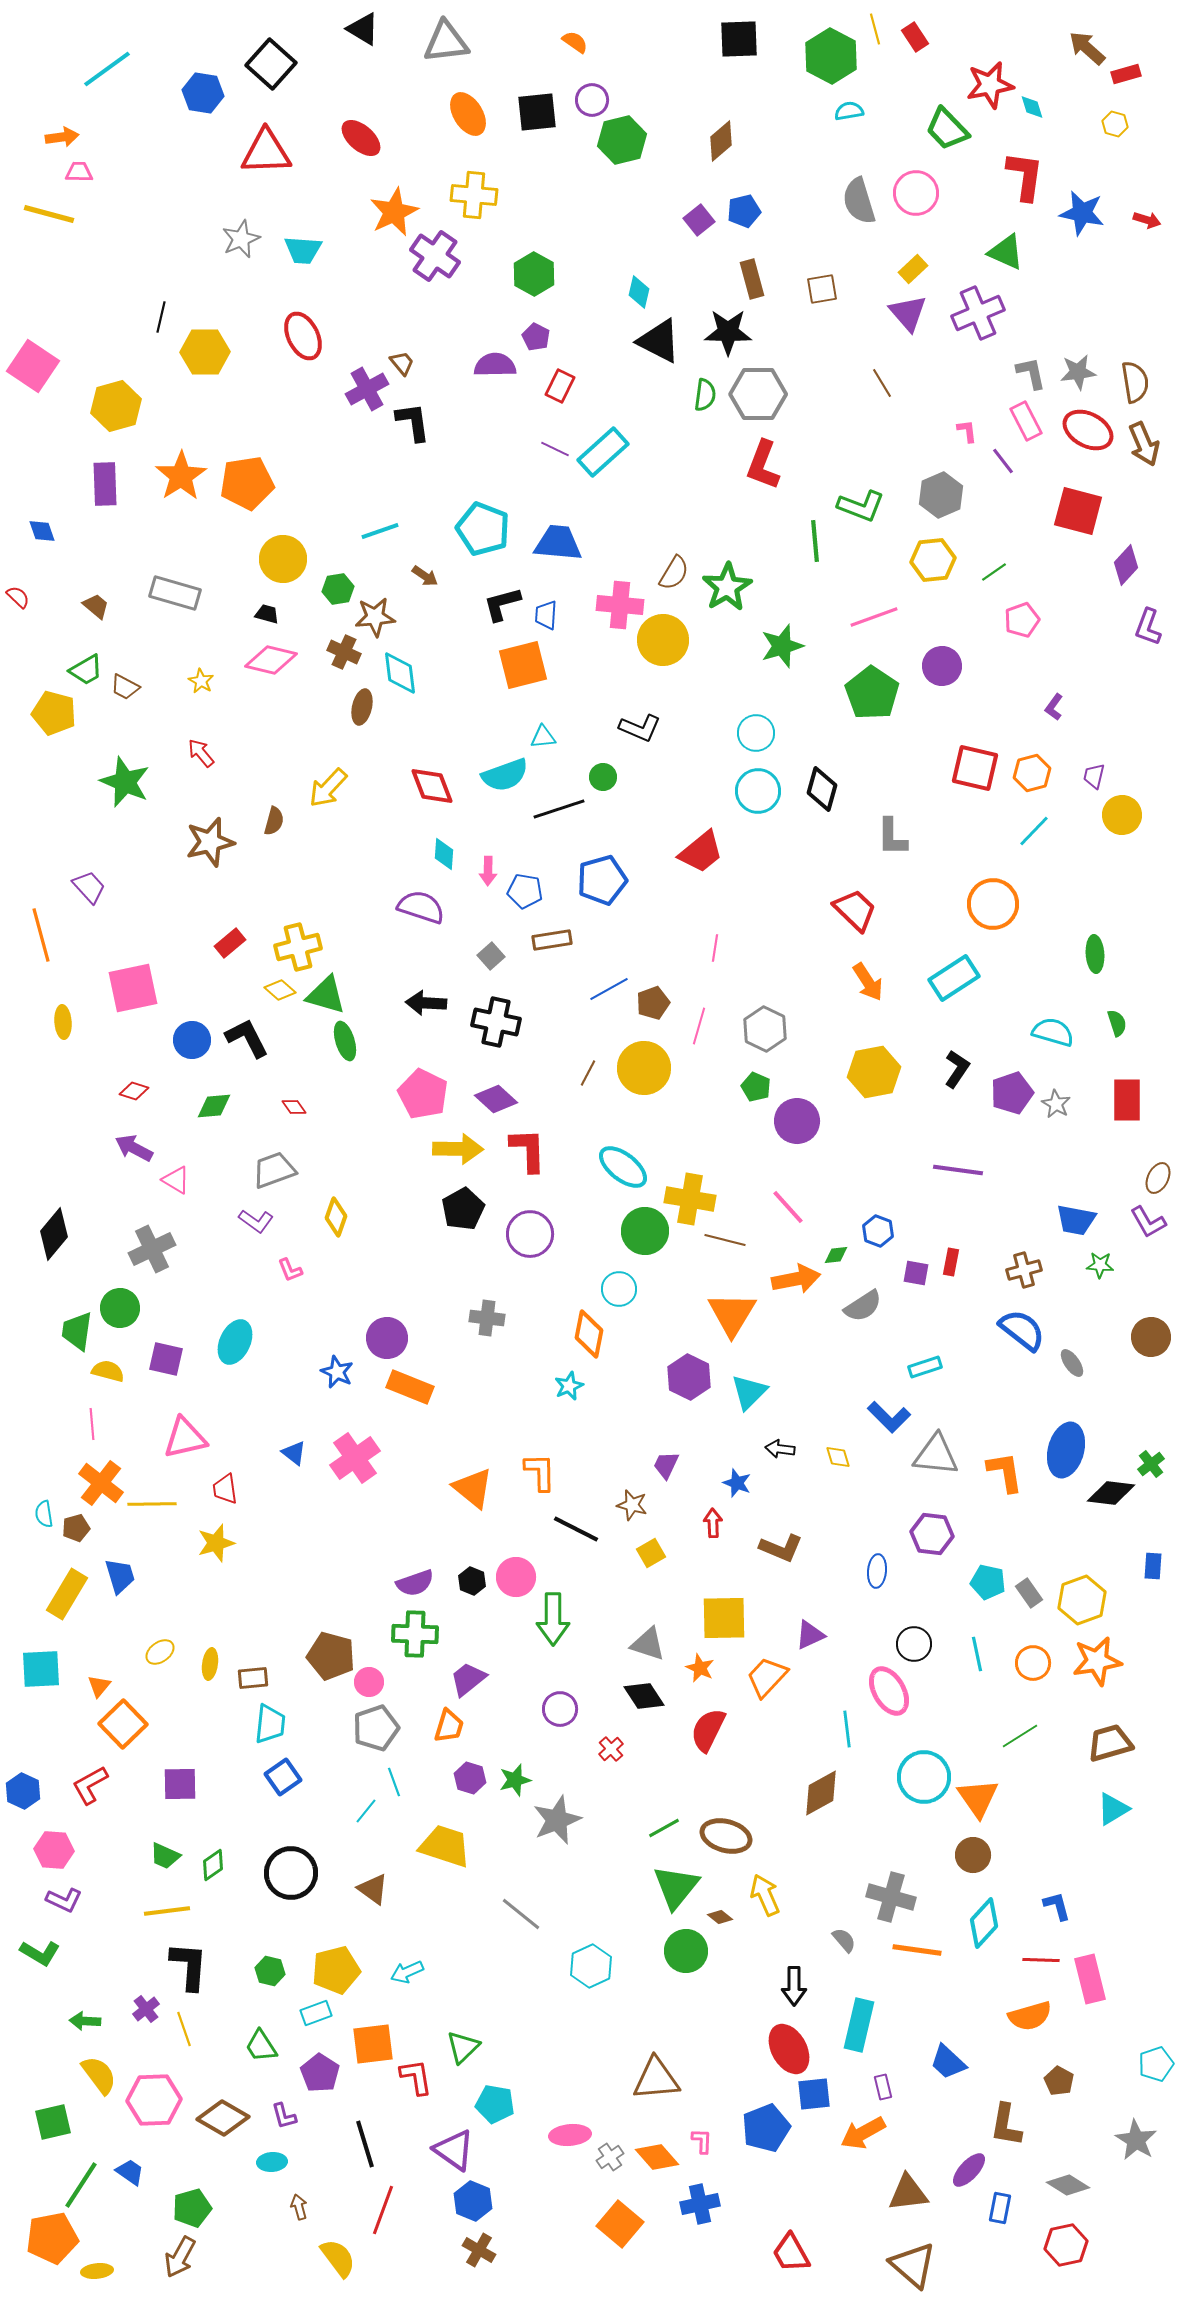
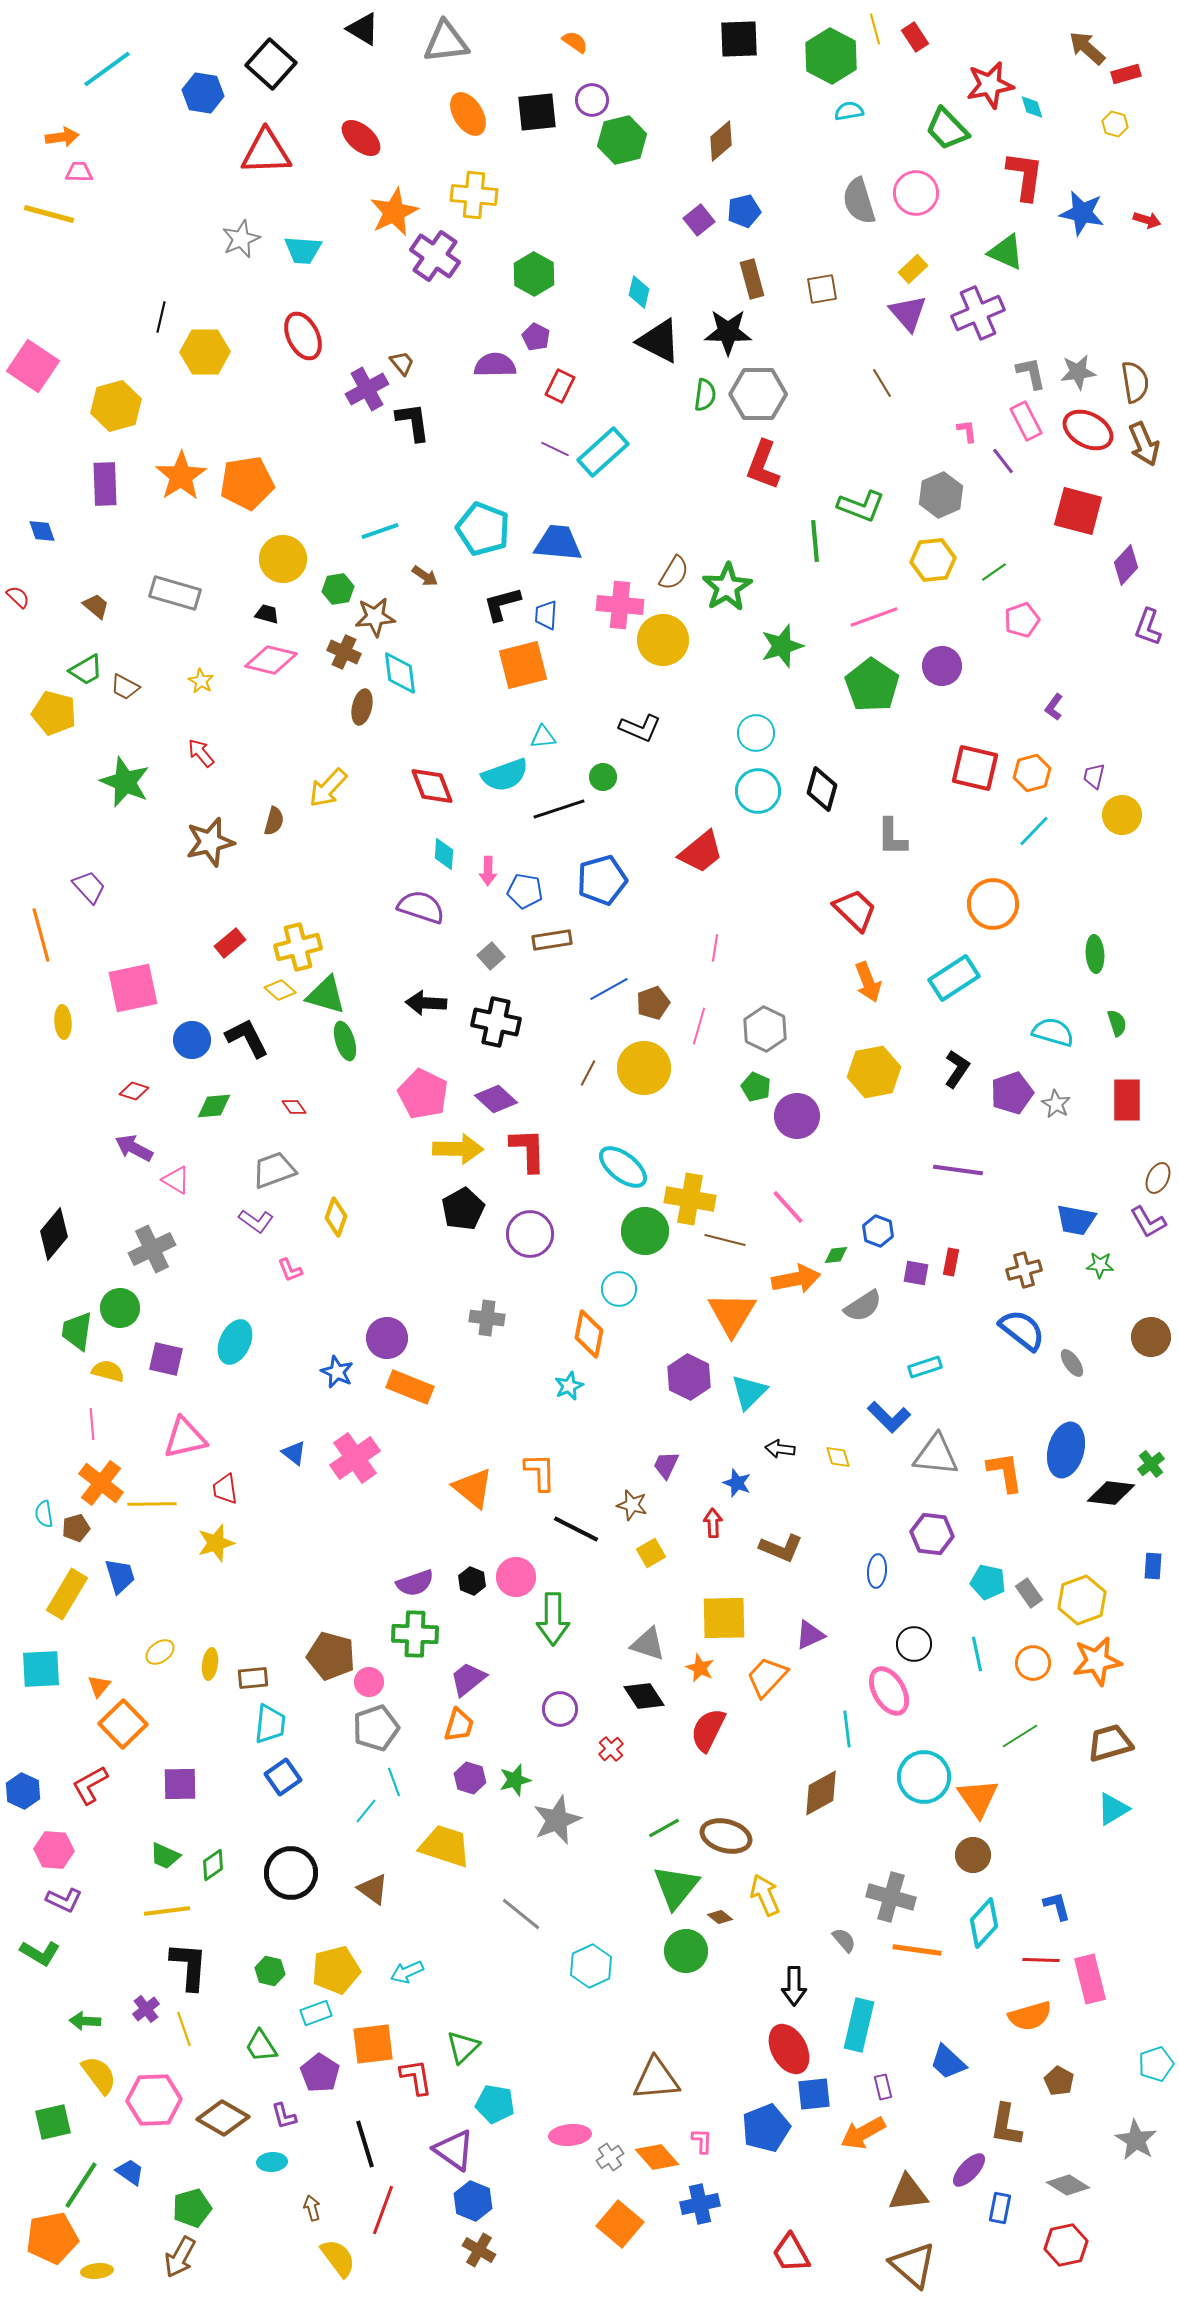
green pentagon at (872, 693): moved 8 px up
orange arrow at (868, 982): rotated 12 degrees clockwise
purple circle at (797, 1121): moved 5 px up
orange trapezoid at (449, 1726): moved 10 px right, 1 px up
brown arrow at (299, 2207): moved 13 px right, 1 px down
